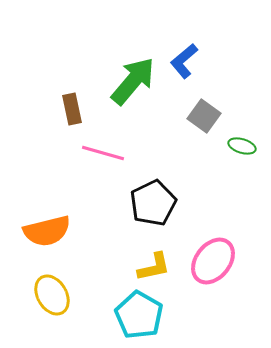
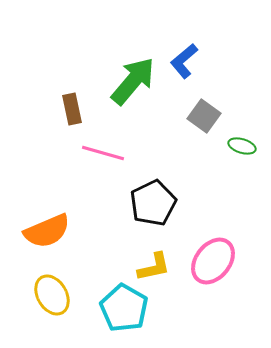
orange semicircle: rotated 9 degrees counterclockwise
cyan pentagon: moved 15 px left, 7 px up
